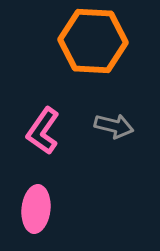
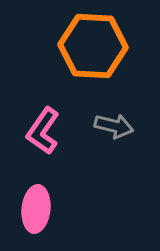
orange hexagon: moved 5 px down
